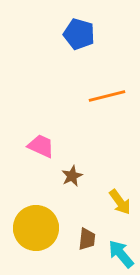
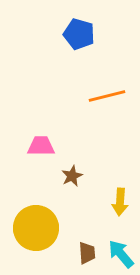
pink trapezoid: rotated 24 degrees counterclockwise
yellow arrow: rotated 40 degrees clockwise
brown trapezoid: moved 14 px down; rotated 10 degrees counterclockwise
